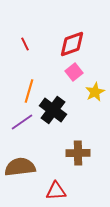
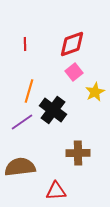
red line: rotated 24 degrees clockwise
